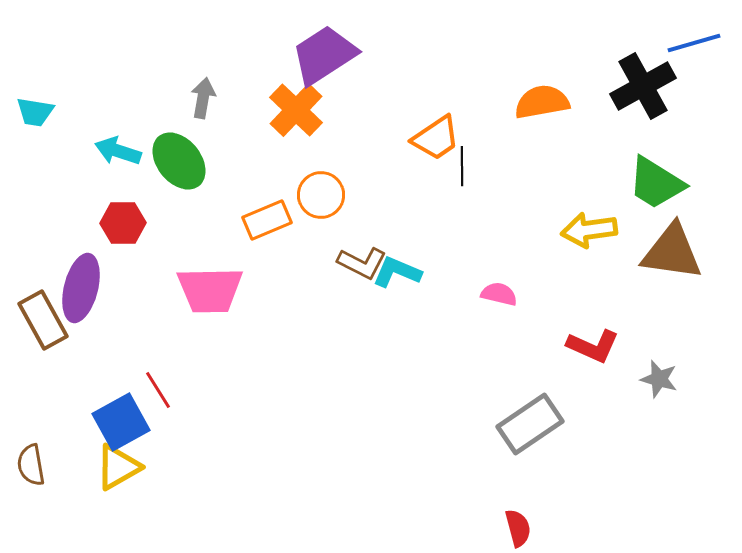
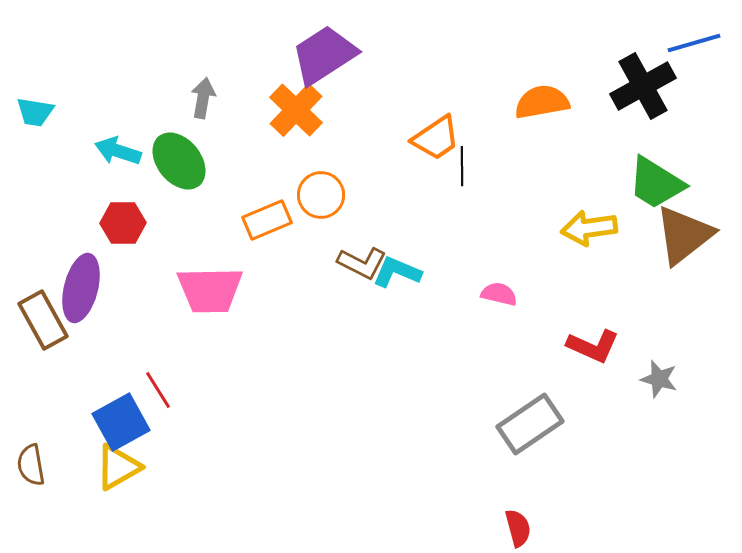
yellow arrow: moved 2 px up
brown triangle: moved 12 px right, 17 px up; rotated 46 degrees counterclockwise
